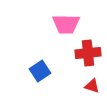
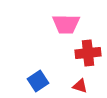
blue square: moved 2 px left, 10 px down
red triangle: moved 12 px left
